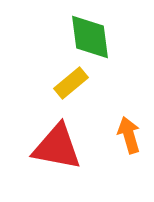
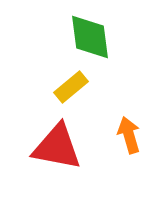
yellow rectangle: moved 4 px down
